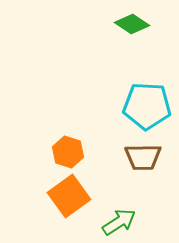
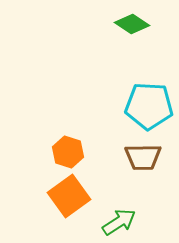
cyan pentagon: moved 2 px right
